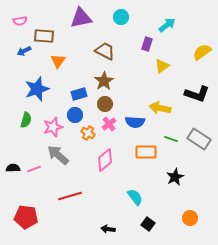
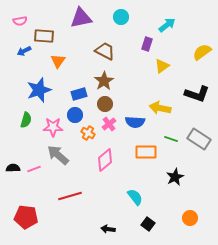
blue star: moved 2 px right, 1 px down
pink star: rotated 18 degrees clockwise
